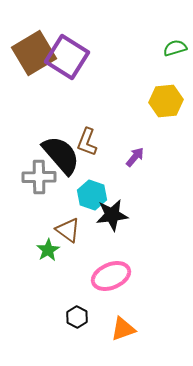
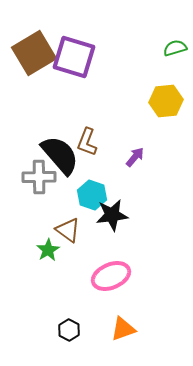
purple square: moved 7 px right; rotated 15 degrees counterclockwise
black semicircle: moved 1 px left
black hexagon: moved 8 px left, 13 px down
